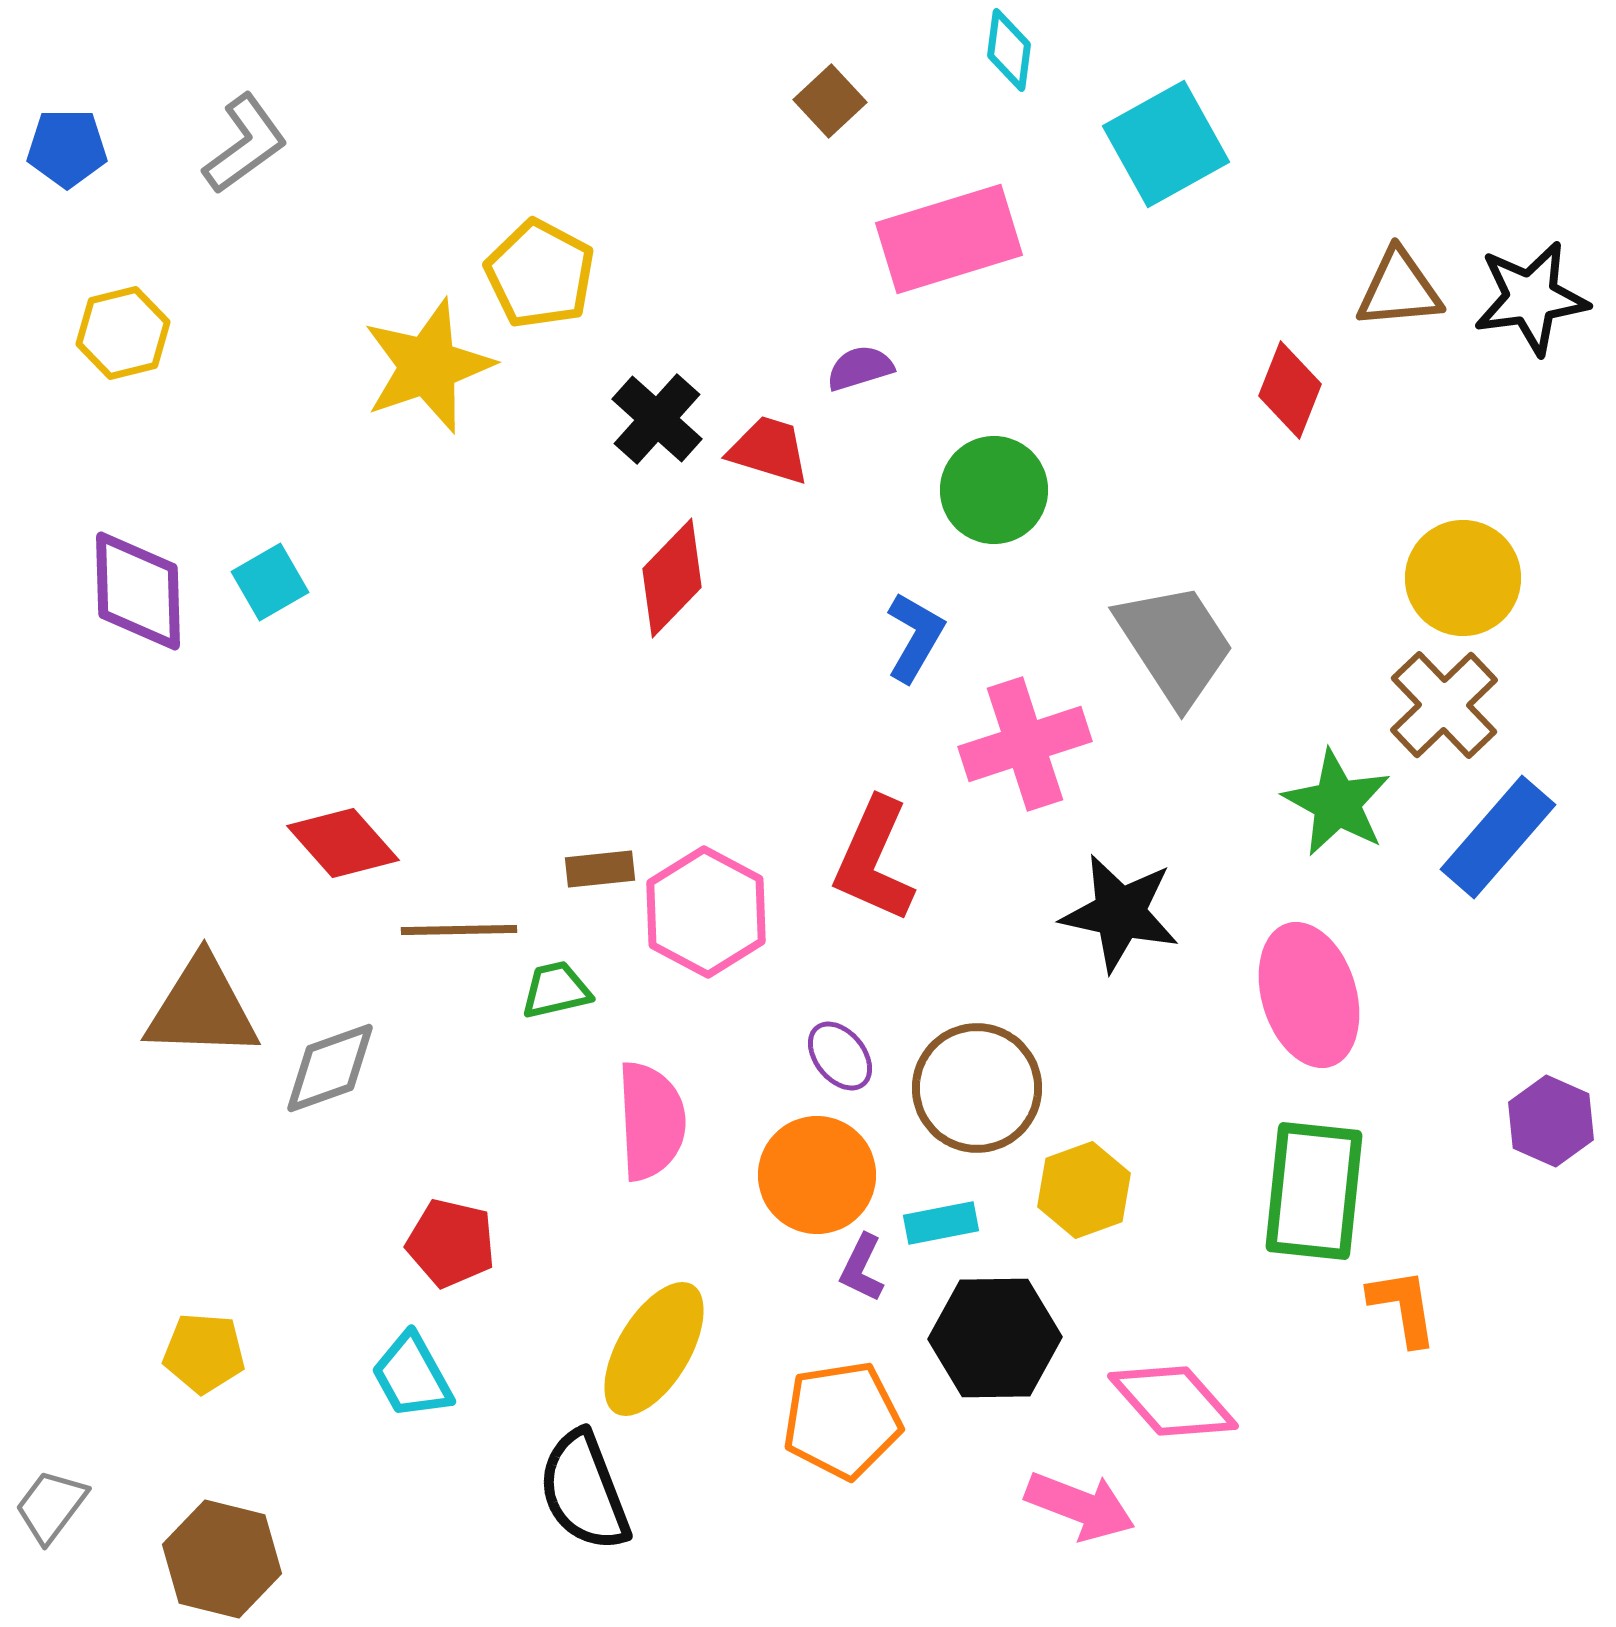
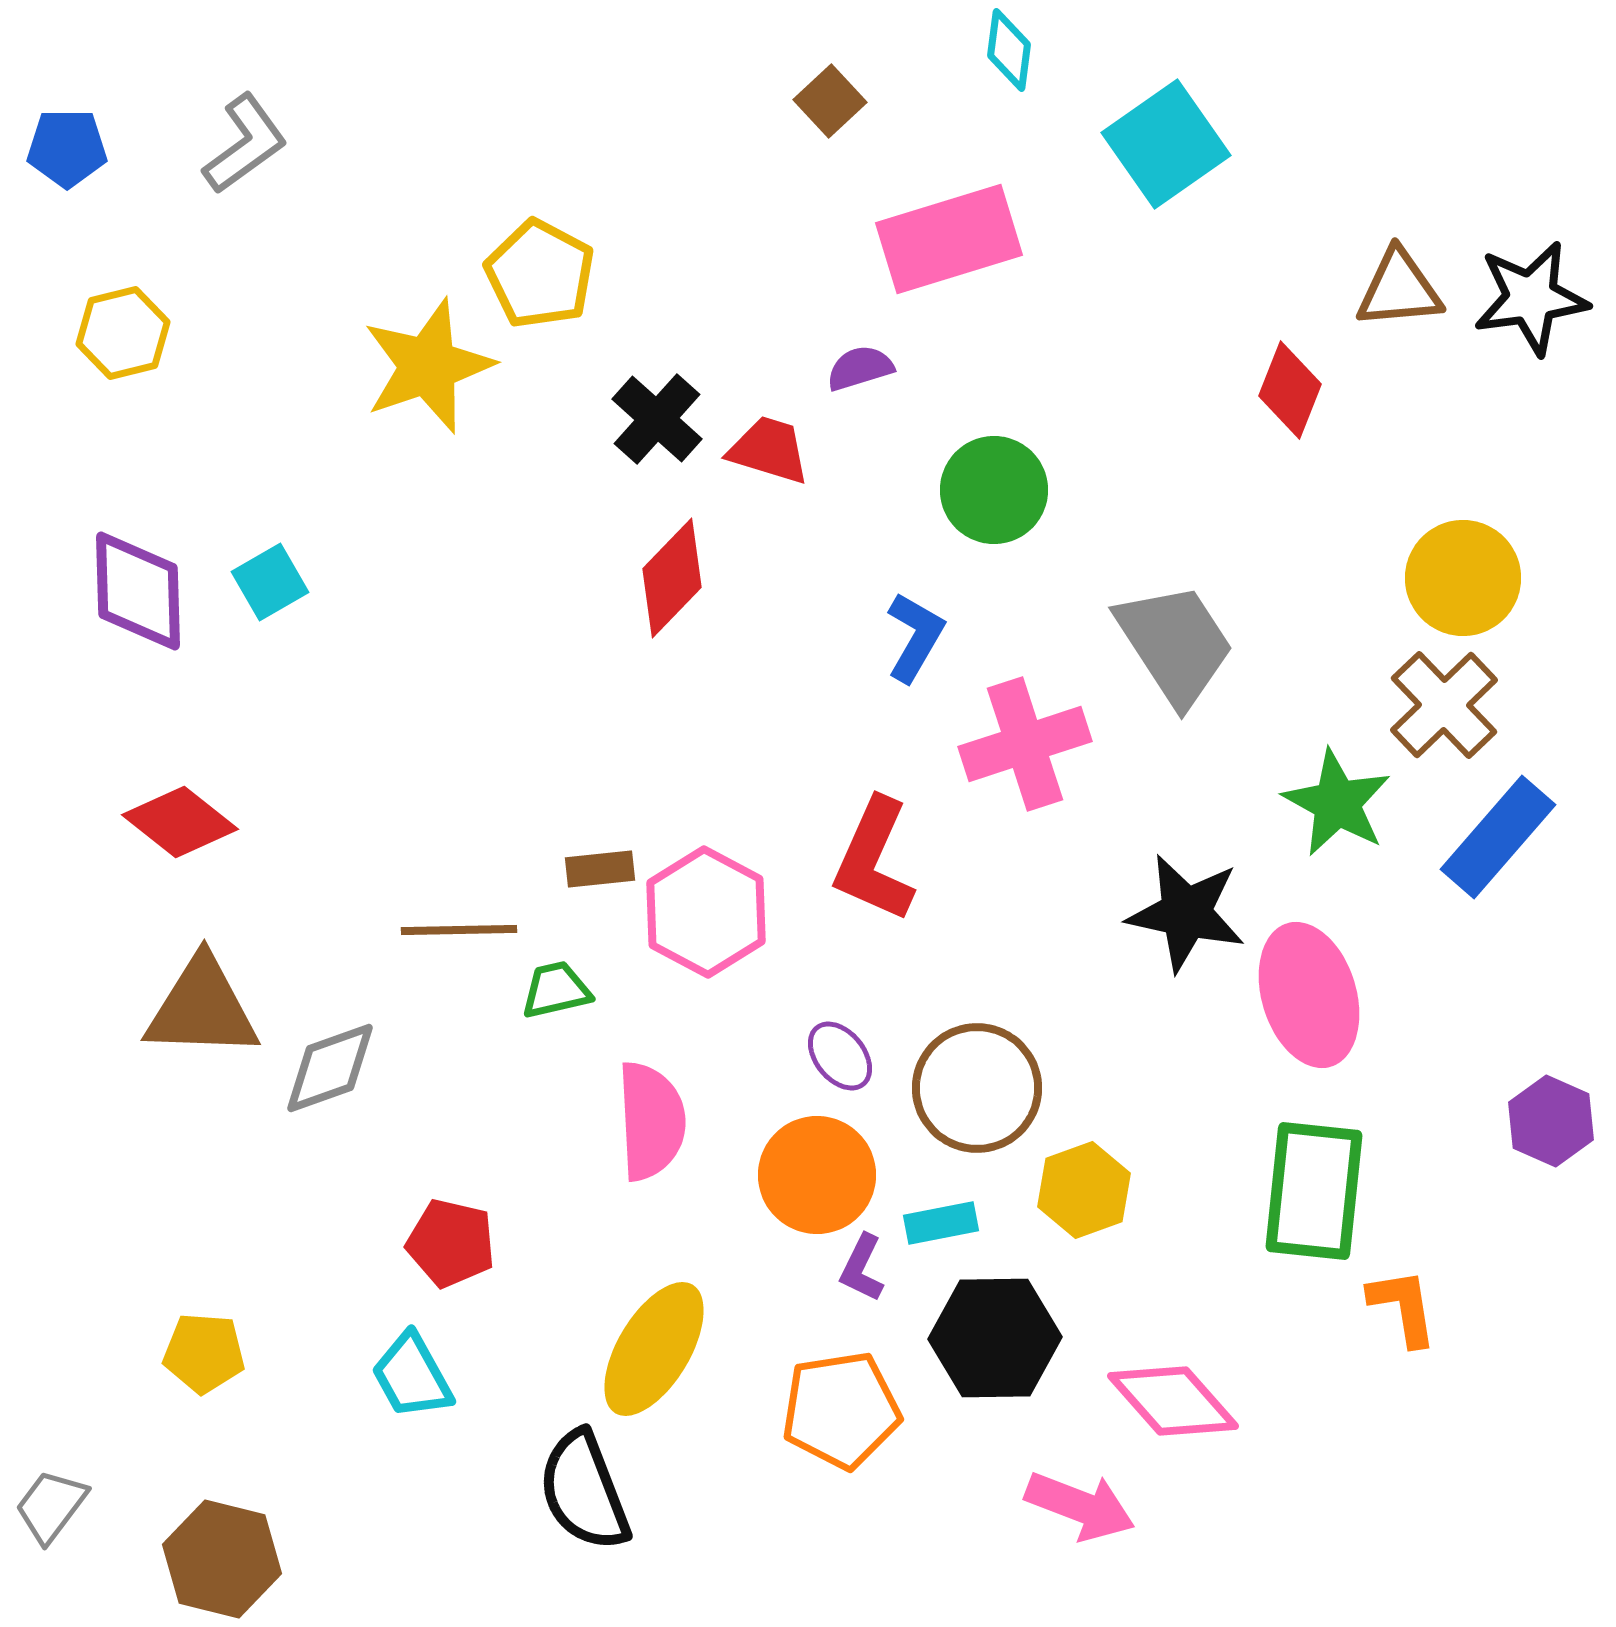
cyan square at (1166, 144): rotated 6 degrees counterclockwise
red diamond at (343, 843): moved 163 px left, 21 px up; rotated 10 degrees counterclockwise
black star at (1120, 913): moved 66 px right
orange pentagon at (842, 1420): moved 1 px left, 10 px up
